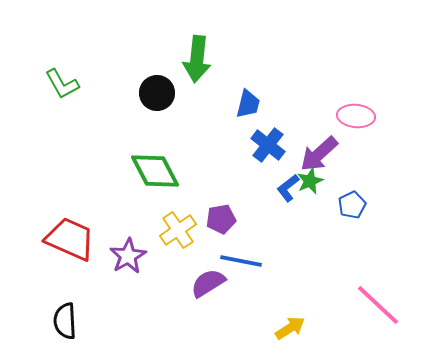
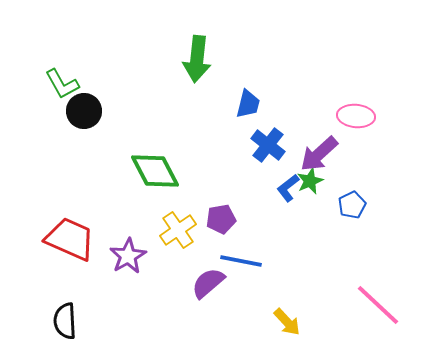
black circle: moved 73 px left, 18 px down
purple semicircle: rotated 9 degrees counterclockwise
yellow arrow: moved 3 px left, 6 px up; rotated 80 degrees clockwise
